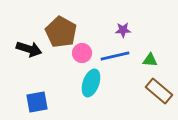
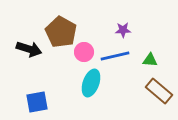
pink circle: moved 2 px right, 1 px up
